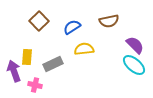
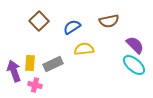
yellow rectangle: moved 3 px right, 6 px down
